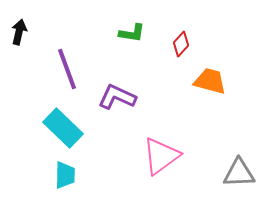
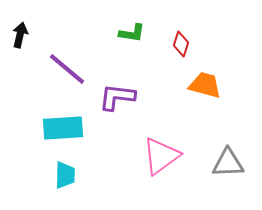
black arrow: moved 1 px right, 3 px down
red diamond: rotated 25 degrees counterclockwise
purple line: rotated 30 degrees counterclockwise
orange trapezoid: moved 5 px left, 4 px down
purple L-shape: rotated 18 degrees counterclockwise
cyan rectangle: rotated 48 degrees counterclockwise
gray triangle: moved 11 px left, 10 px up
